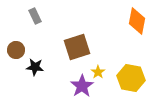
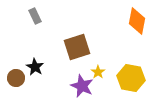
brown circle: moved 28 px down
black star: rotated 24 degrees clockwise
purple star: rotated 15 degrees counterclockwise
